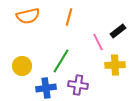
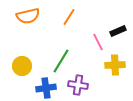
orange line: rotated 18 degrees clockwise
black rectangle: rotated 14 degrees clockwise
